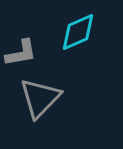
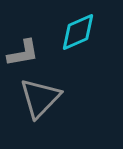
gray L-shape: moved 2 px right
